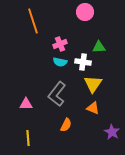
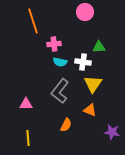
pink cross: moved 6 px left; rotated 16 degrees clockwise
gray L-shape: moved 3 px right, 3 px up
orange triangle: moved 3 px left, 2 px down
purple star: rotated 21 degrees counterclockwise
